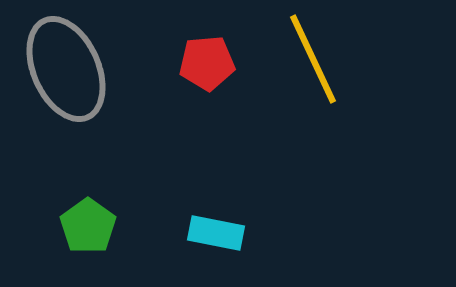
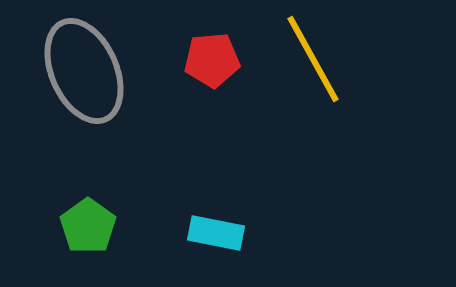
yellow line: rotated 4 degrees counterclockwise
red pentagon: moved 5 px right, 3 px up
gray ellipse: moved 18 px right, 2 px down
